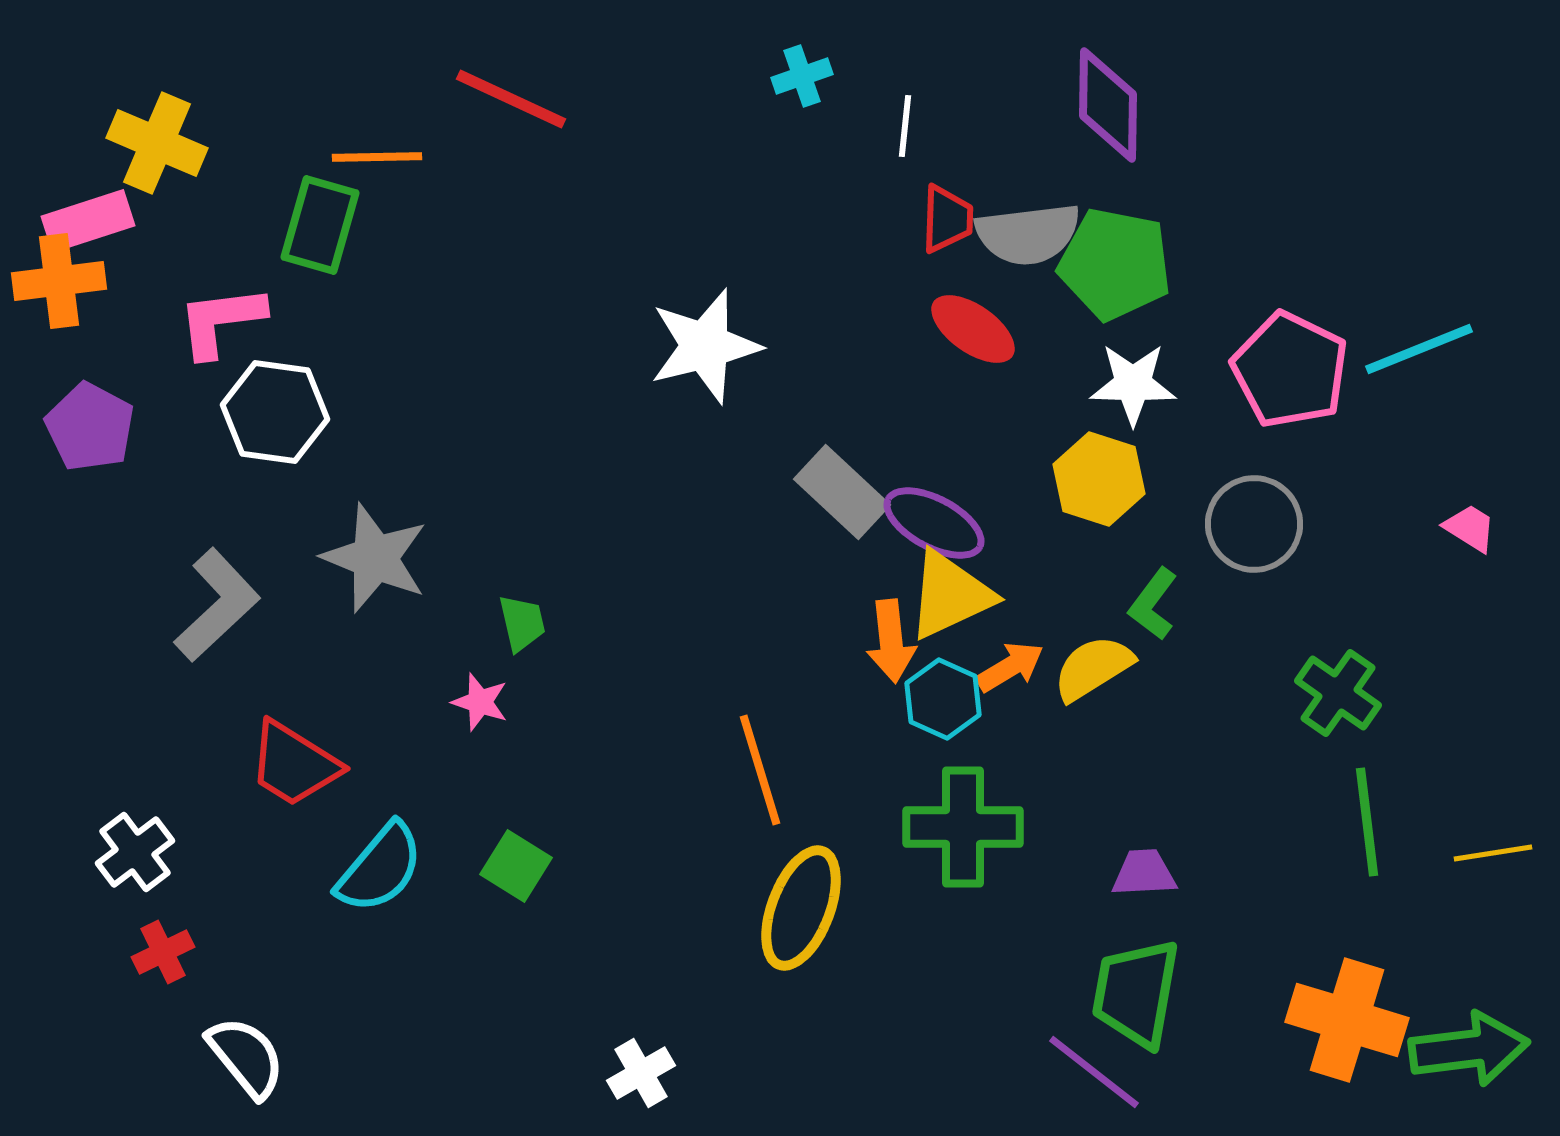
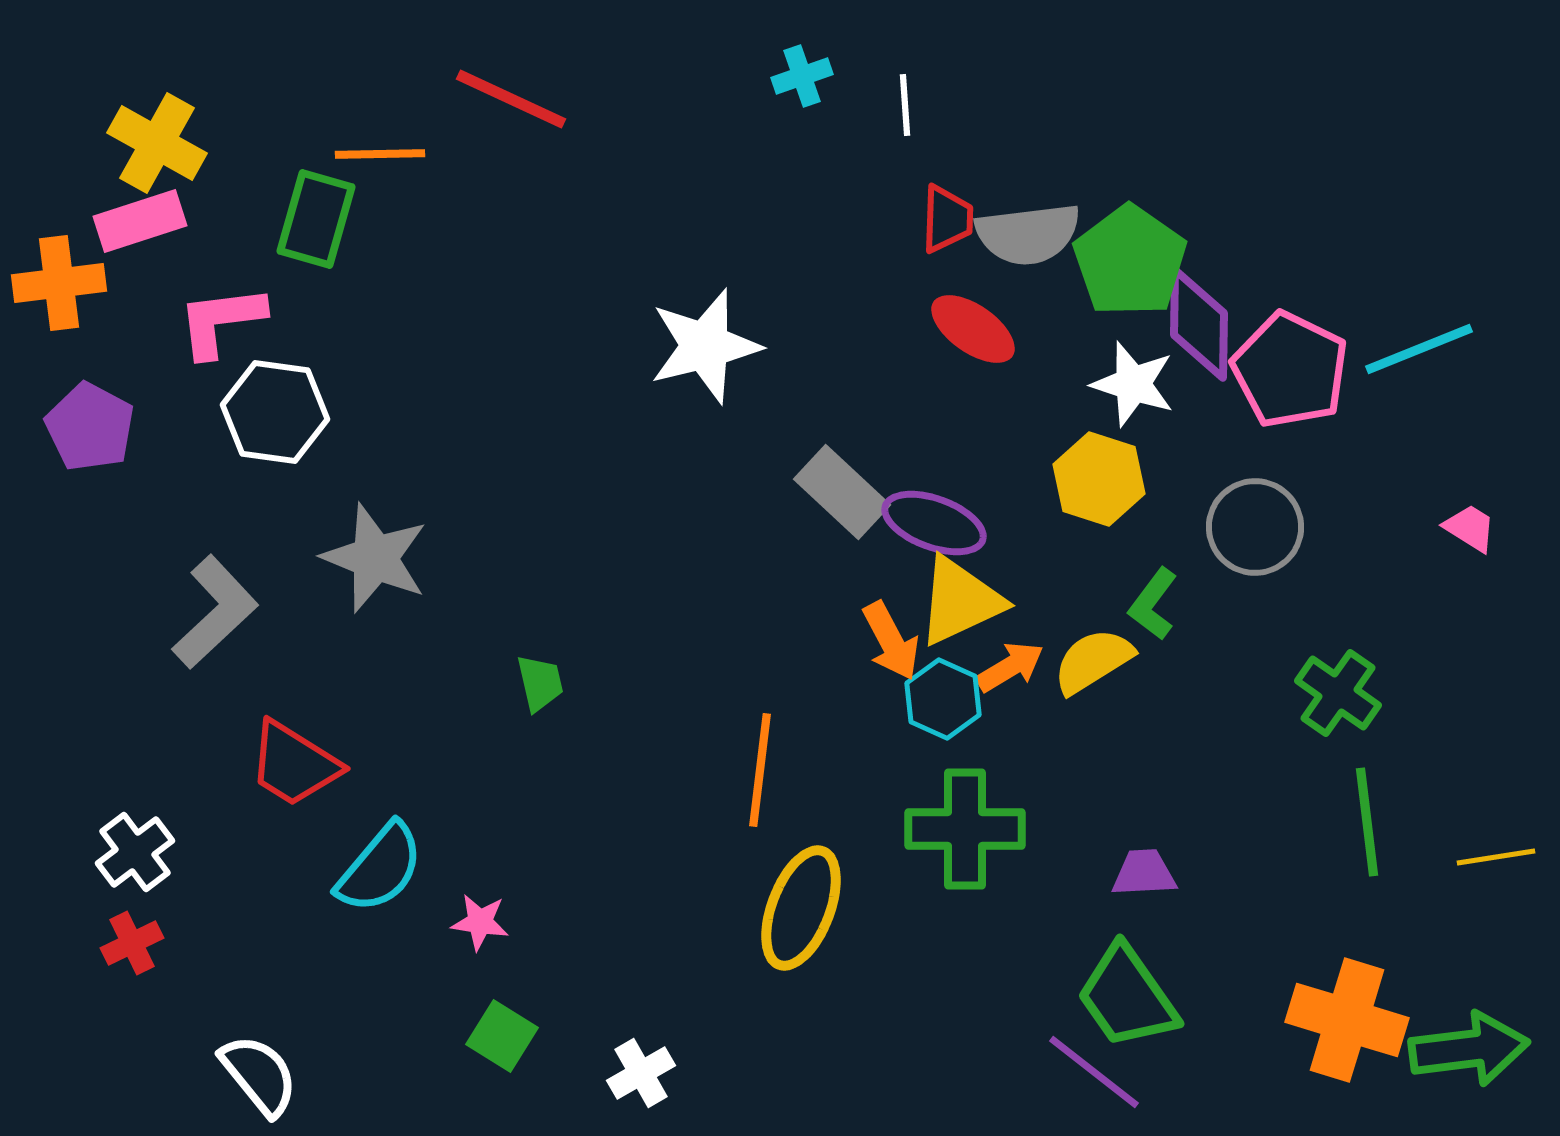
purple diamond at (1108, 105): moved 91 px right, 219 px down
white line at (905, 126): moved 21 px up; rotated 10 degrees counterclockwise
yellow cross at (157, 143): rotated 6 degrees clockwise
orange line at (377, 157): moved 3 px right, 3 px up
pink rectangle at (88, 221): moved 52 px right
green rectangle at (320, 225): moved 4 px left, 6 px up
green pentagon at (1115, 264): moved 15 px right, 3 px up; rotated 24 degrees clockwise
orange cross at (59, 281): moved 2 px down
white star at (1133, 384): rotated 16 degrees clockwise
purple ellipse at (934, 523): rotated 8 degrees counterclockwise
gray circle at (1254, 524): moved 1 px right, 3 px down
yellow triangle at (950, 595): moved 10 px right, 6 px down
gray L-shape at (217, 605): moved 2 px left, 7 px down
green trapezoid at (522, 623): moved 18 px right, 60 px down
orange arrow at (891, 641): rotated 22 degrees counterclockwise
yellow semicircle at (1093, 668): moved 7 px up
pink star at (480, 702): moved 220 px down; rotated 10 degrees counterclockwise
orange line at (760, 770): rotated 24 degrees clockwise
green cross at (963, 827): moved 2 px right, 2 px down
yellow line at (1493, 853): moved 3 px right, 4 px down
green square at (516, 866): moved 14 px left, 170 px down
red cross at (163, 952): moved 31 px left, 9 px up
green trapezoid at (1136, 993): moved 9 px left, 4 px down; rotated 45 degrees counterclockwise
white semicircle at (246, 1057): moved 13 px right, 18 px down
